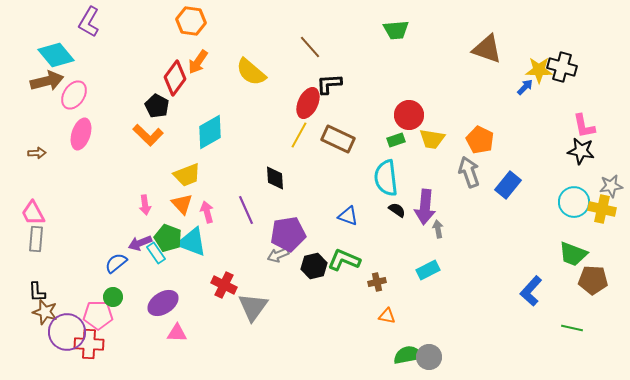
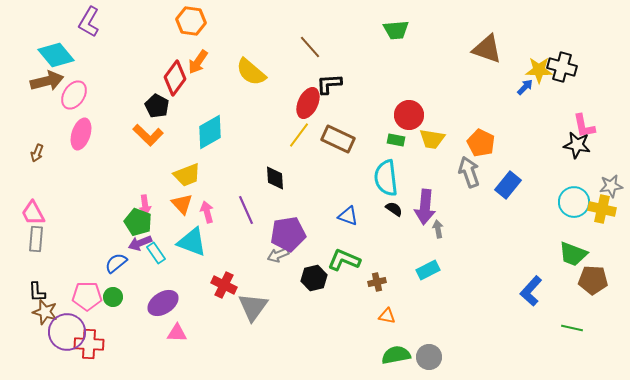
yellow line at (299, 135): rotated 8 degrees clockwise
green rectangle at (396, 140): rotated 30 degrees clockwise
orange pentagon at (480, 140): moved 1 px right, 3 px down
black star at (581, 151): moved 4 px left, 6 px up
brown arrow at (37, 153): rotated 114 degrees clockwise
black semicircle at (397, 210): moved 3 px left, 1 px up
green pentagon at (168, 238): moved 30 px left, 16 px up
black hexagon at (314, 266): moved 12 px down
pink pentagon at (98, 315): moved 11 px left, 19 px up
green semicircle at (408, 355): moved 12 px left
